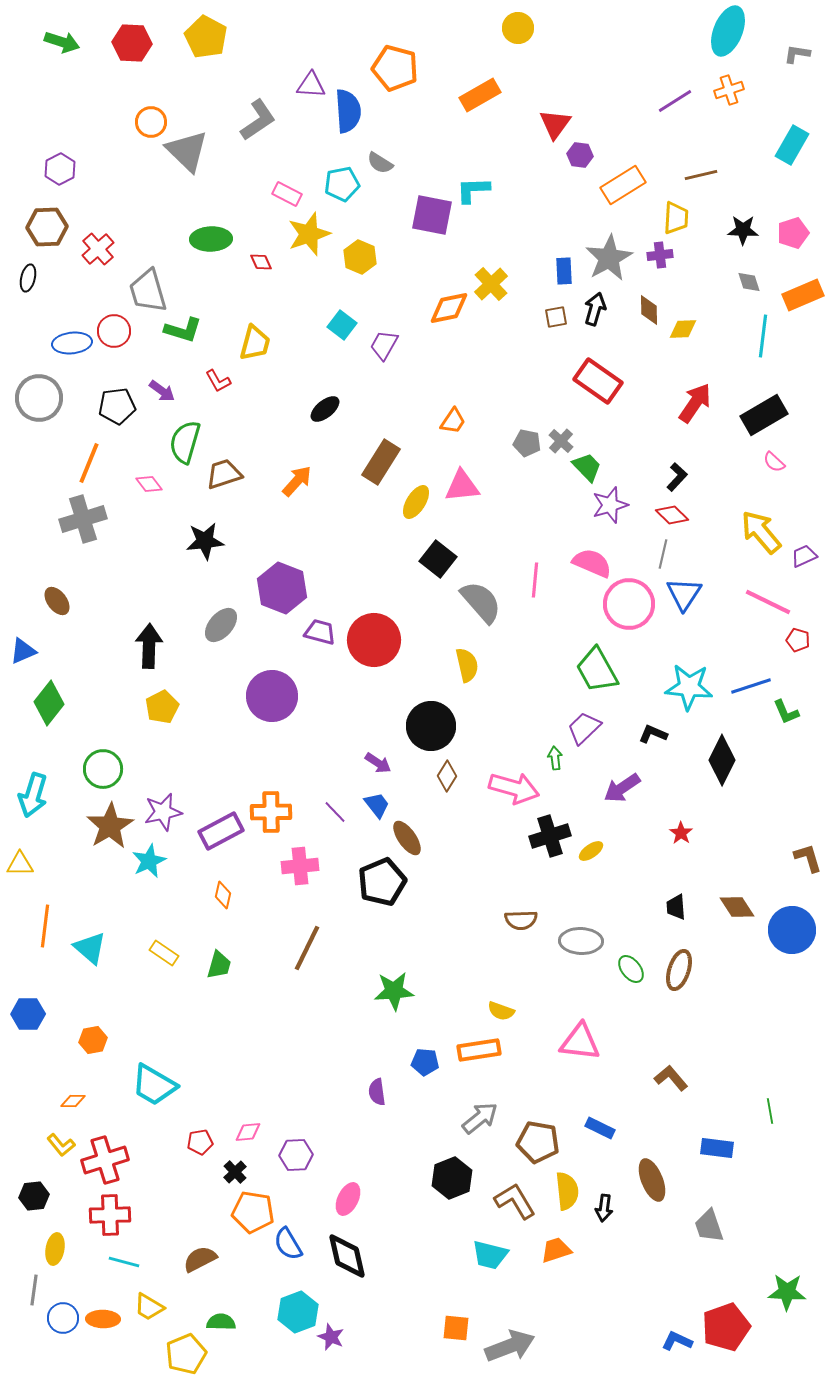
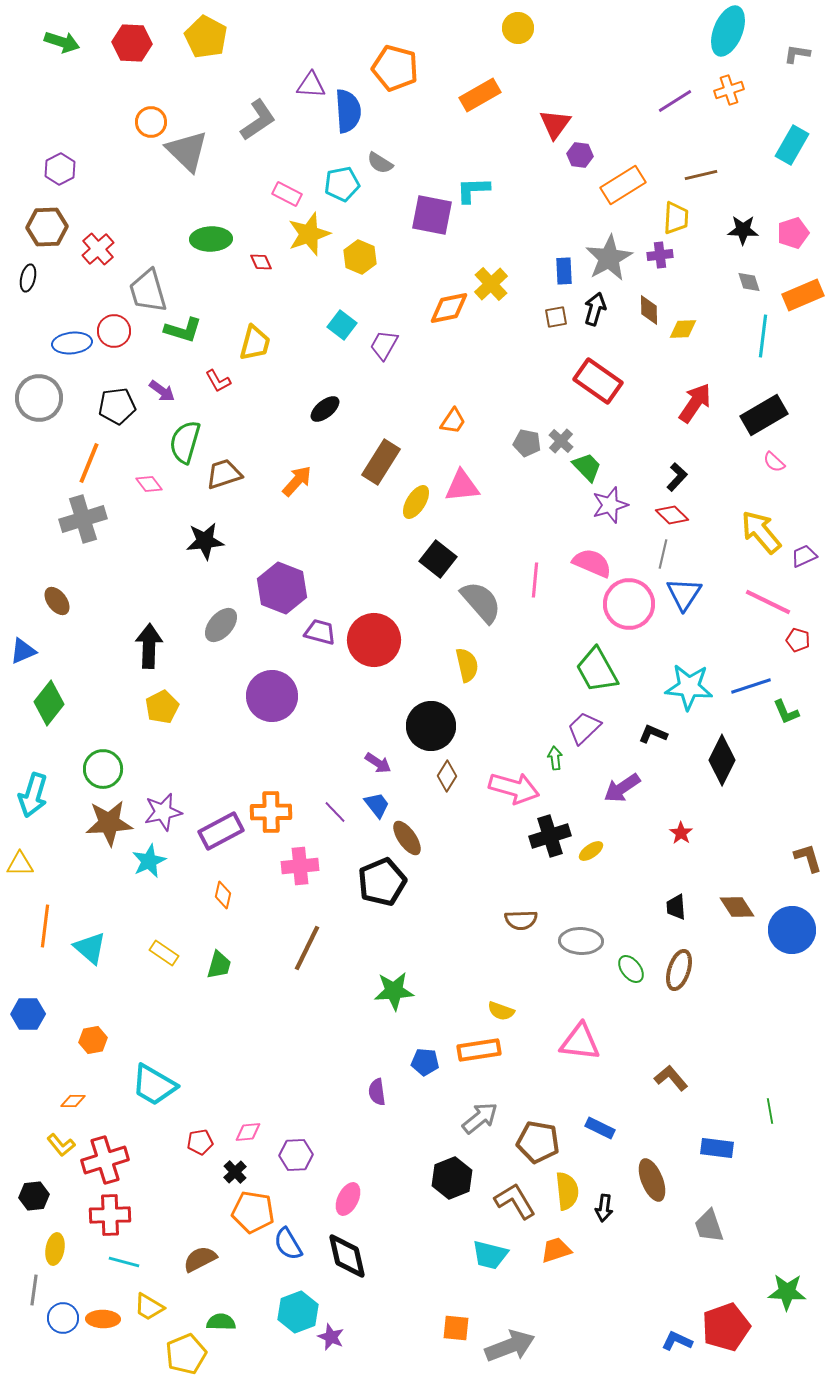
brown star at (110, 826): moved 1 px left, 3 px up; rotated 27 degrees clockwise
